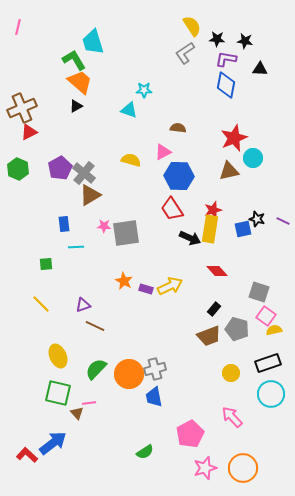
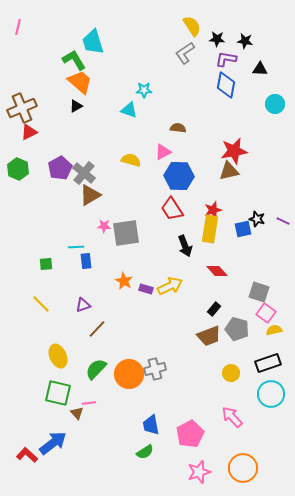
red star at (234, 138): moved 13 px down; rotated 12 degrees clockwise
cyan circle at (253, 158): moved 22 px right, 54 px up
blue rectangle at (64, 224): moved 22 px right, 37 px down
black arrow at (190, 238): moved 5 px left, 8 px down; rotated 45 degrees clockwise
pink square at (266, 316): moved 3 px up
brown line at (95, 326): moved 2 px right, 3 px down; rotated 72 degrees counterclockwise
blue trapezoid at (154, 397): moved 3 px left, 28 px down
pink star at (205, 468): moved 6 px left, 4 px down
